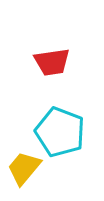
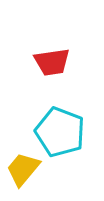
yellow trapezoid: moved 1 px left, 1 px down
